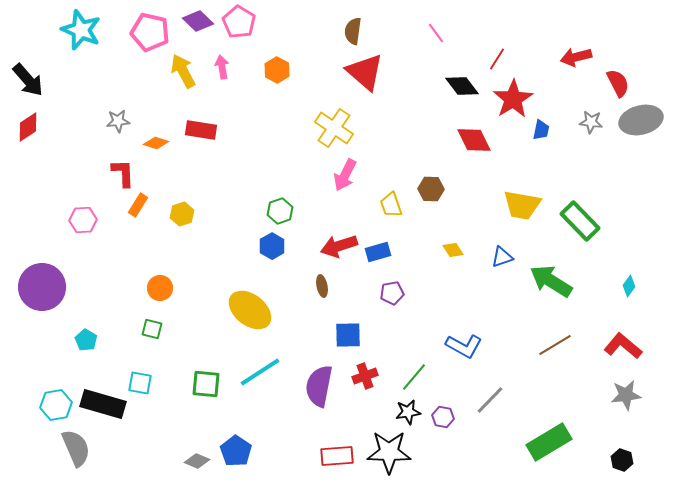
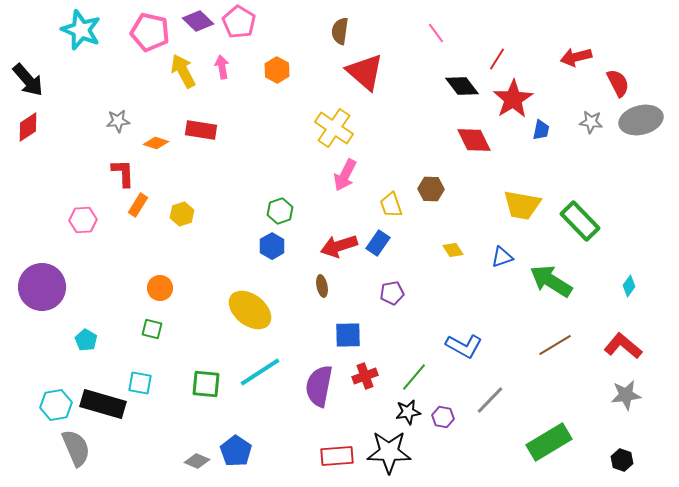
brown semicircle at (353, 31): moved 13 px left
blue rectangle at (378, 252): moved 9 px up; rotated 40 degrees counterclockwise
